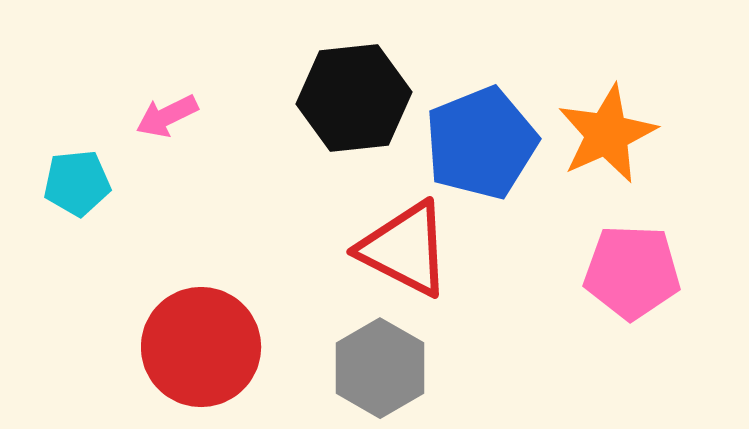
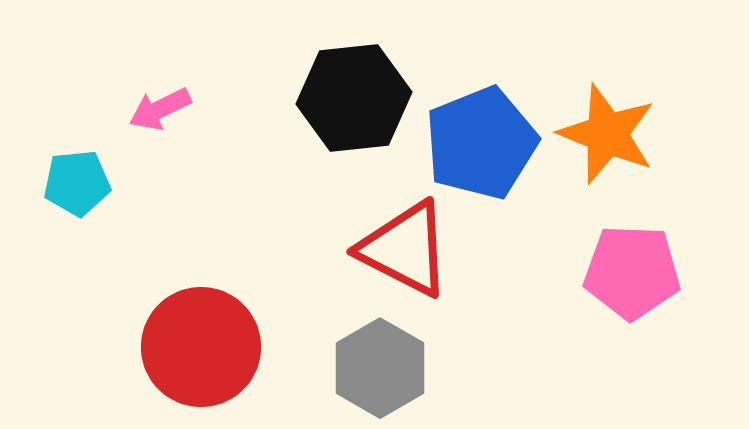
pink arrow: moved 7 px left, 7 px up
orange star: rotated 26 degrees counterclockwise
